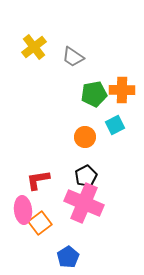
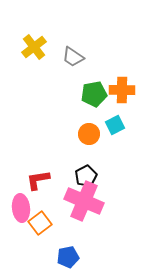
orange circle: moved 4 px right, 3 px up
pink cross: moved 2 px up
pink ellipse: moved 2 px left, 2 px up
blue pentagon: rotated 20 degrees clockwise
